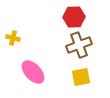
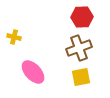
red hexagon: moved 8 px right
yellow cross: moved 1 px right, 1 px up
brown cross: moved 3 px down
